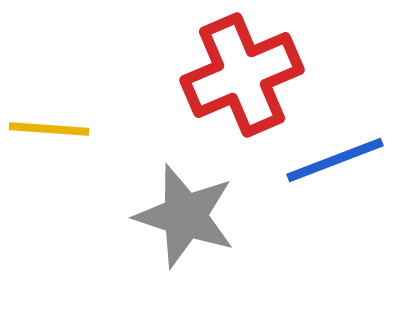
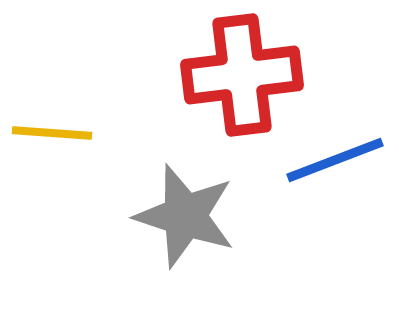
red cross: rotated 16 degrees clockwise
yellow line: moved 3 px right, 4 px down
